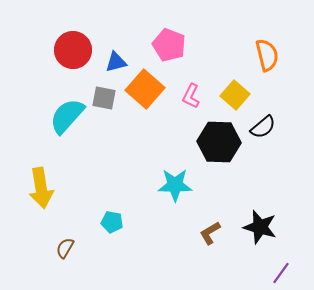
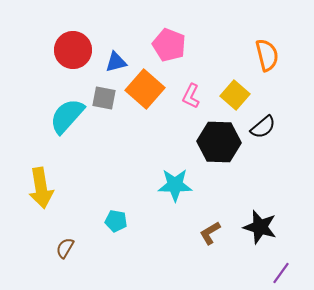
cyan pentagon: moved 4 px right, 1 px up
